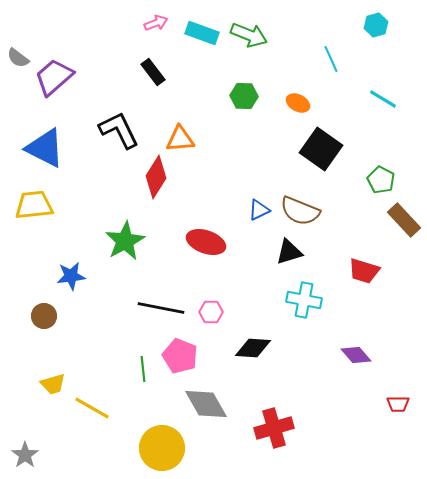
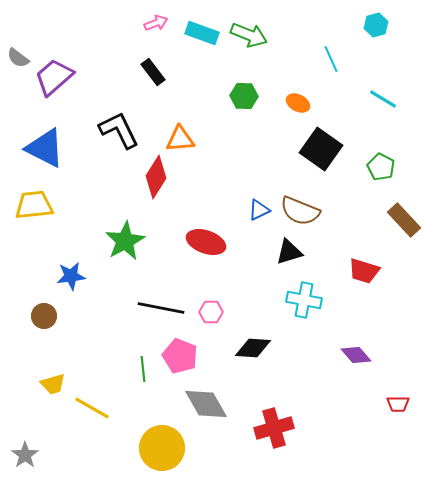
green pentagon at (381, 180): moved 13 px up
